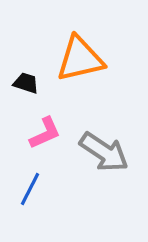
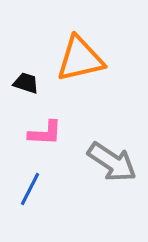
pink L-shape: rotated 27 degrees clockwise
gray arrow: moved 8 px right, 10 px down
